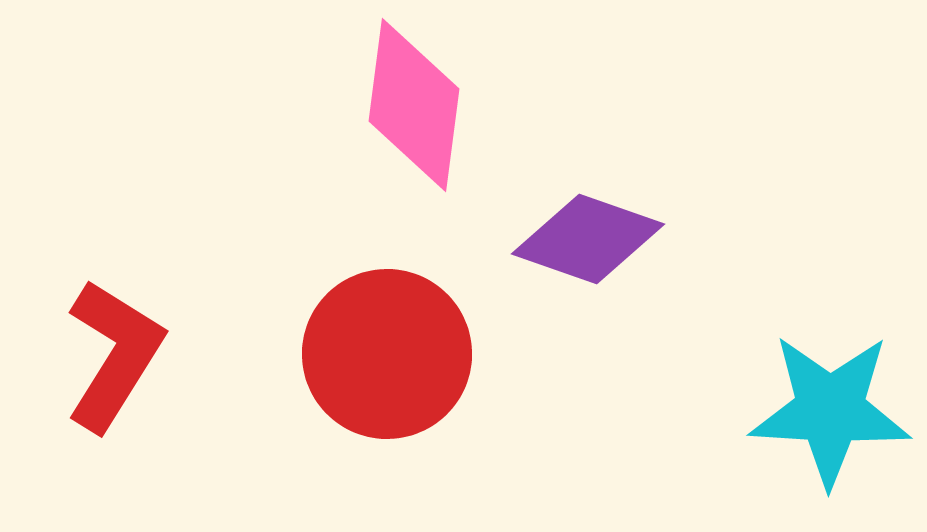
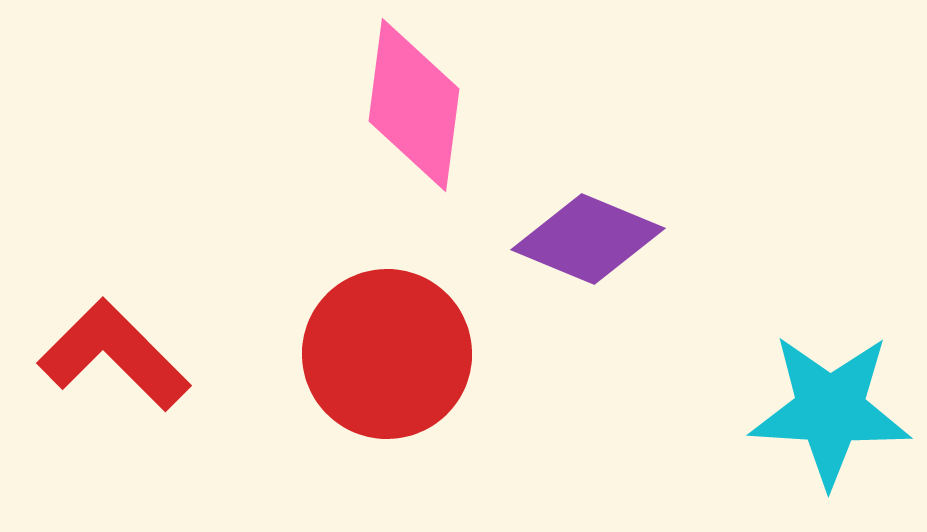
purple diamond: rotated 3 degrees clockwise
red L-shape: rotated 77 degrees counterclockwise
